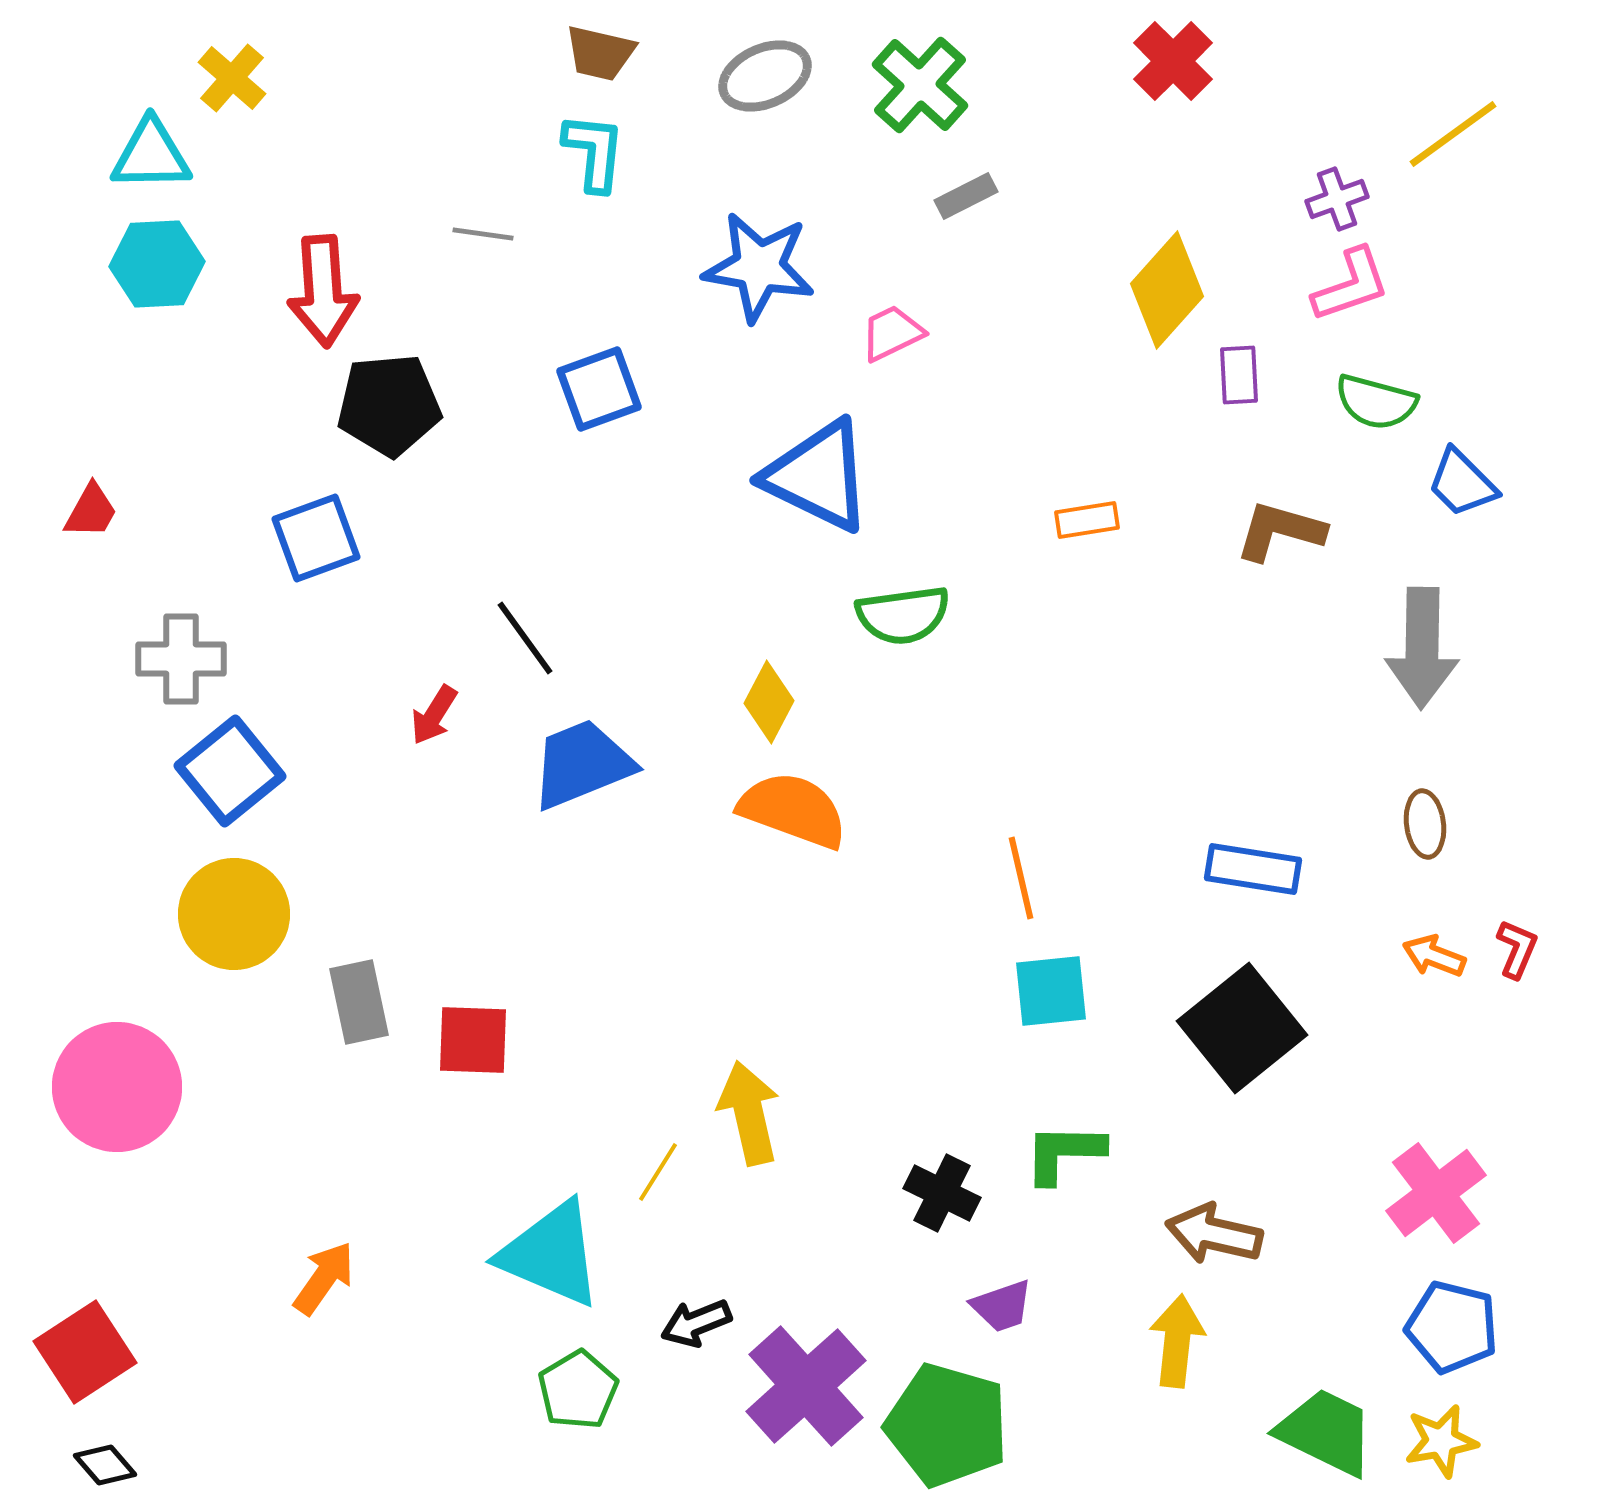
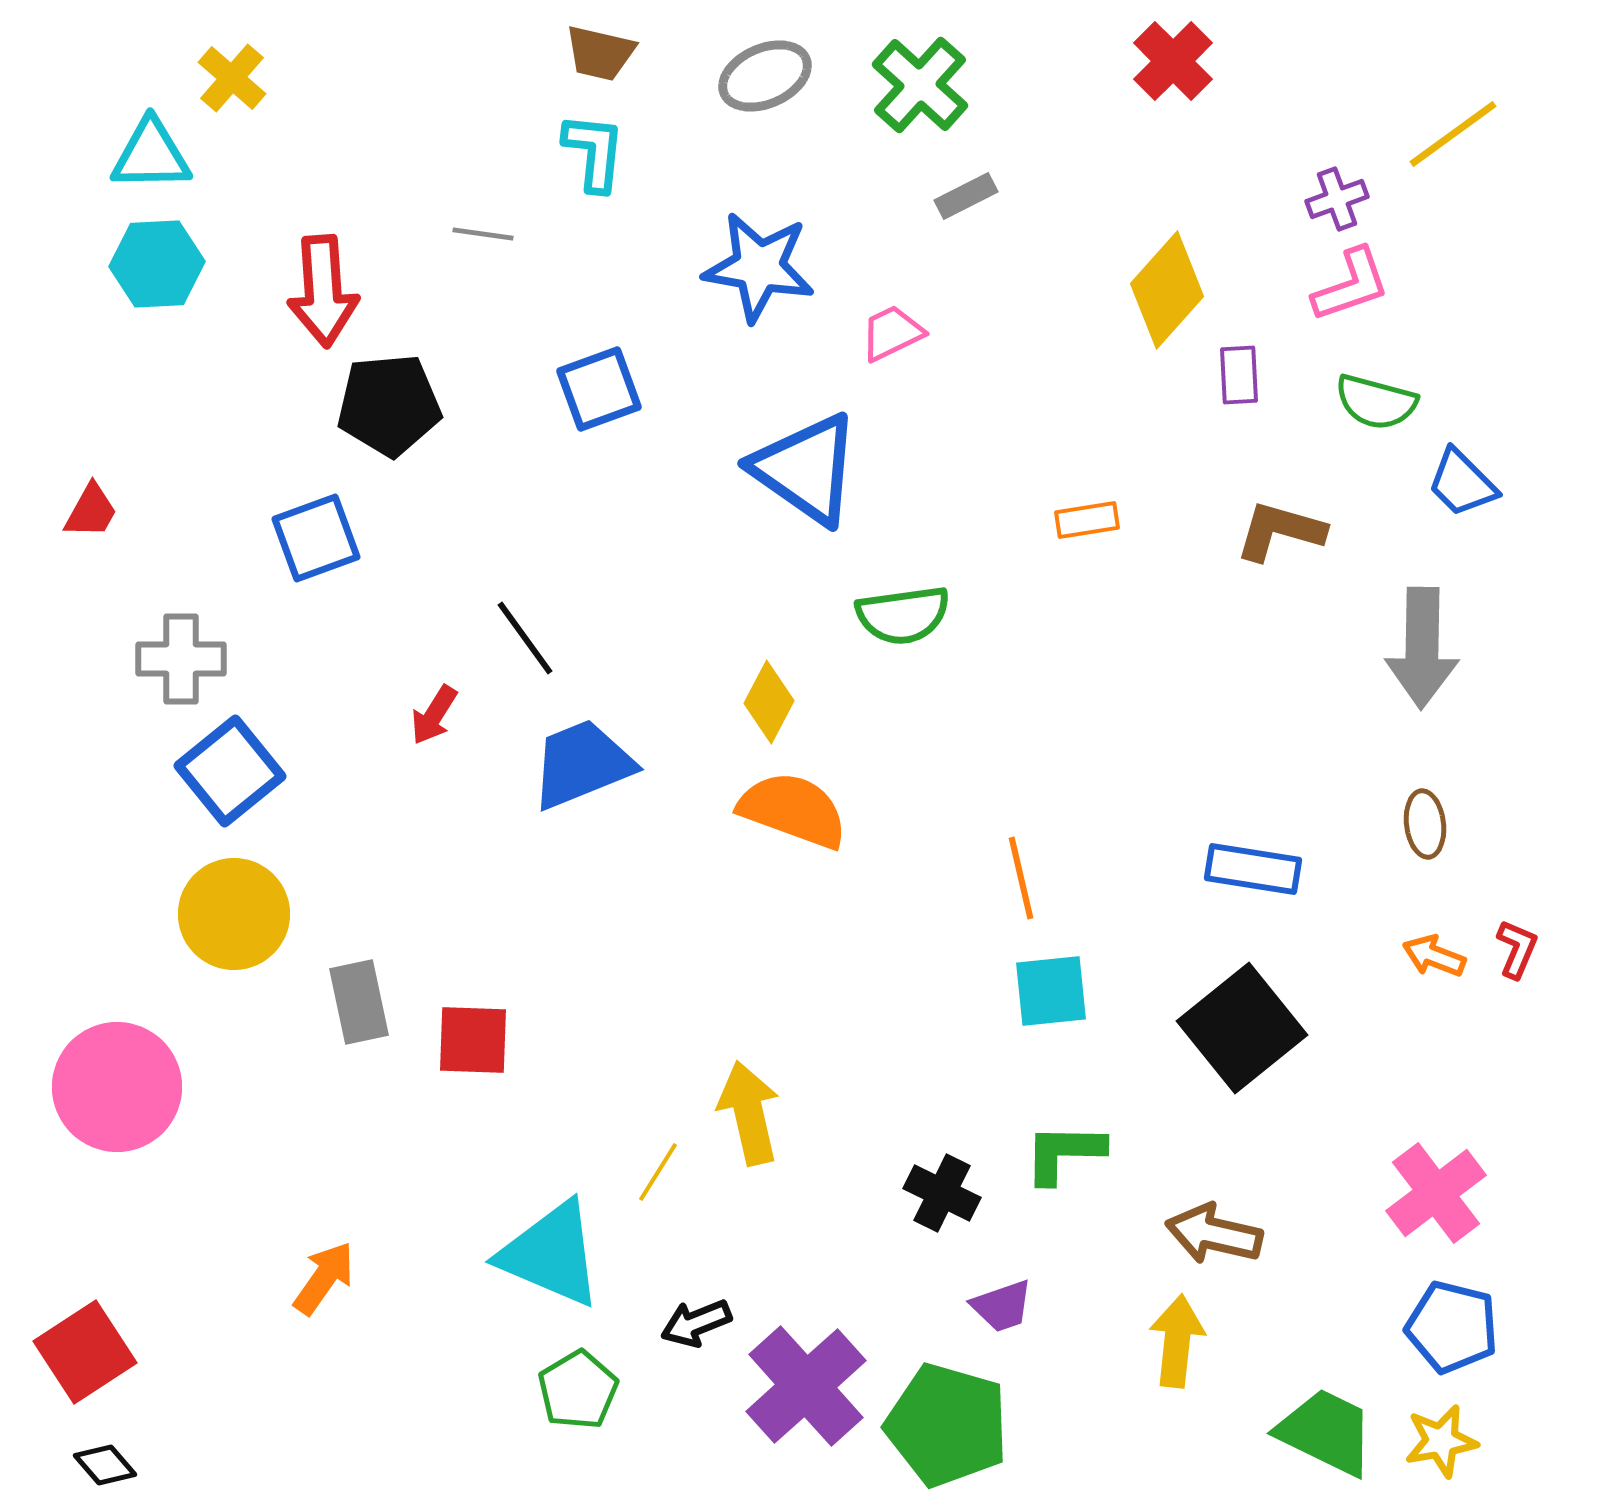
blue triangle at (818, 476): moved 12 px left, 7 px up; rotated 9 degrees clockwise
